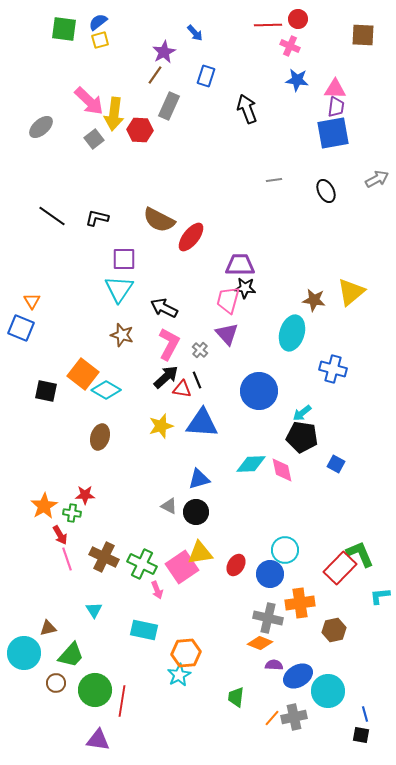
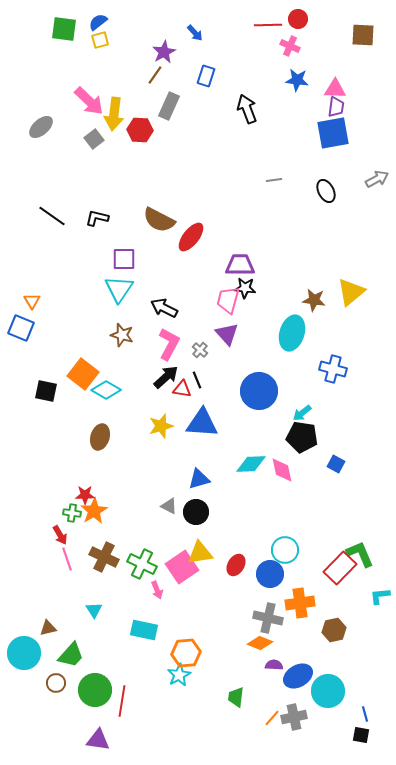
orange star at (44, 506): moved 50 px right, 5 px down
